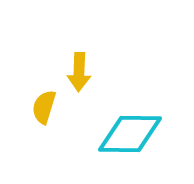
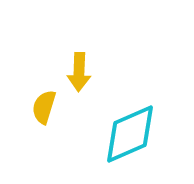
cyan diamond: rotated 24 degrees counterclockwise
